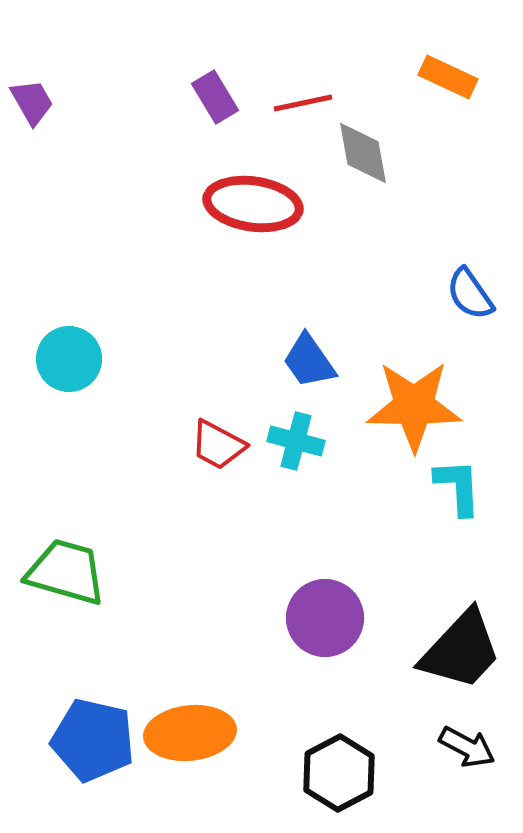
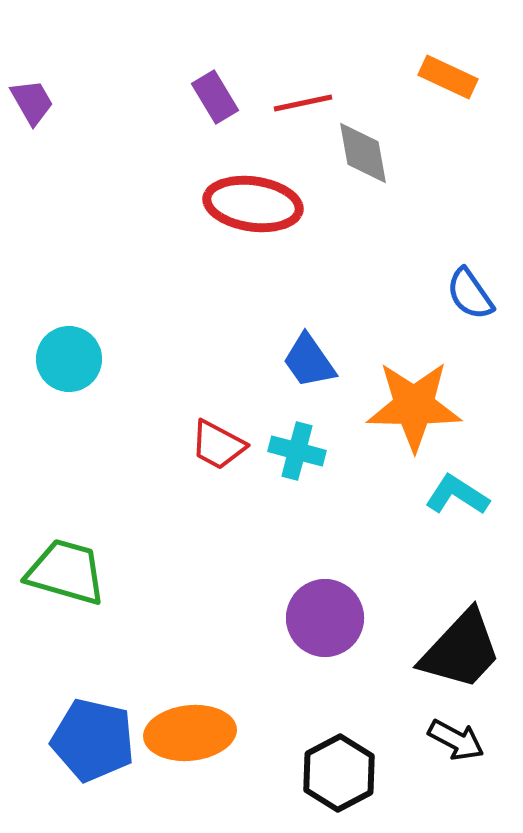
cyan cross: moved 1 px right, 10 px down
cyan L-shape: moved 1 px left, 8 px down; rotated 54 degrees counterclockwise
black arrow: moved 11 px left, 7 px up
